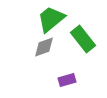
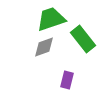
green trapezoid: rotated 20 degrees clockwise
purple rectangle: rotated 60 degrees counterclockwise
